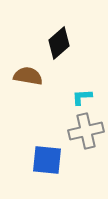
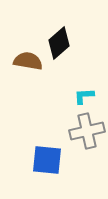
brown semicircle: moved 15 px up
cyan L-shape: moved 2 px right, 1 px up
gray cross: moved 1 px right
